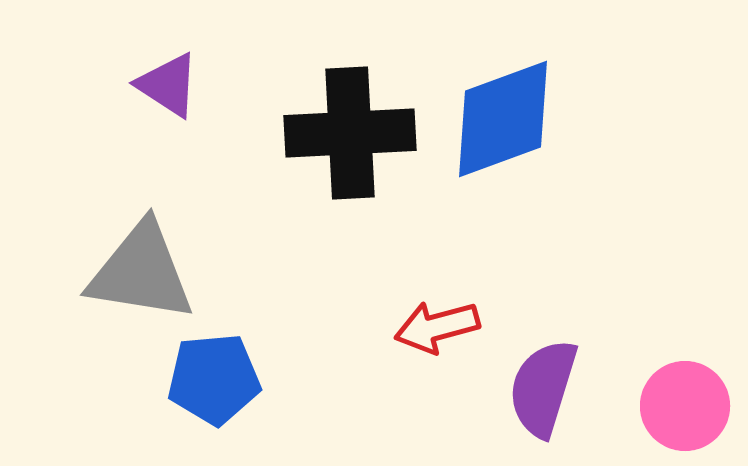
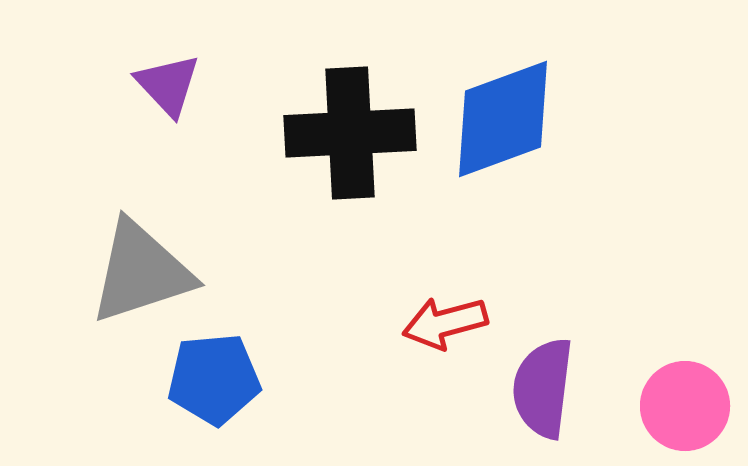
purple triangle: rotated 14 degrees clockwise
gray triangle: rotated 27 degrees counterclockwise
red arrow: moved 8 px right, 4 px up
purple semicircle: rotated 10 degrees counterclockwise
